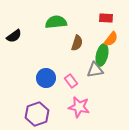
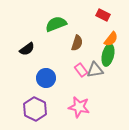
red rectangle: moved 3 px left, 3 px up; rotated 24 degrees clockwise
green semicircle: moved 2 px down; rotated 15 degrees counterclockwise
black semicircle: moved 13 px right, 13 px down
green ellipse: moved 6 px right
pink rectangle: moved 10 px right, 11 px up
purple hexagon: moved 2 px left, 5 px up; rotated 15 degrees counterclockwise
